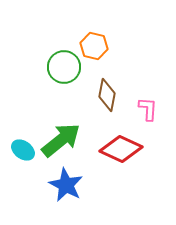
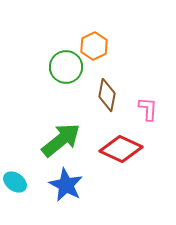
orange hexagon: rotated 20 degrees clockwise
green circle: moved 2 px right
cyan ellipse: moved 8 px left, 32 px down
